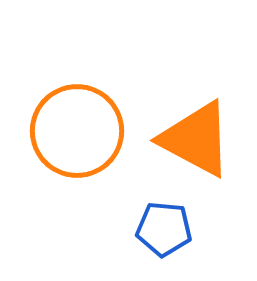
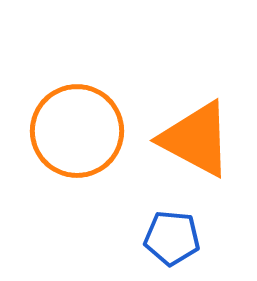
blue pentagon: moved 8 px right, 9 px down
